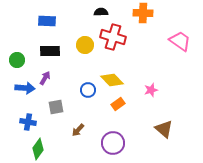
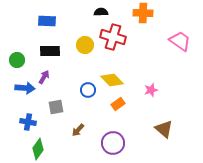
purple arrow: moved 1 px left, 1 px up
